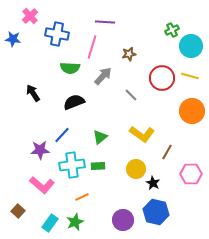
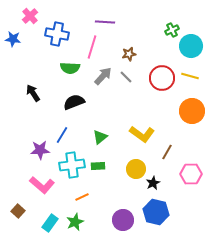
gray line: moved 5 px left, 18 px up
blue line: rotated 12 degrees counterclockwise
black star: rotated 16 degrees clockwise
